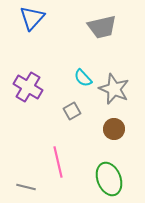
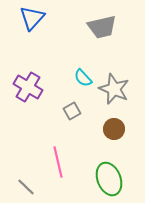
gray line: rotated 30 degrees clockwise
